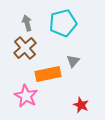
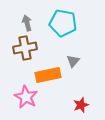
cyan pentagon: rotated 24 degrees clockwise
brown cross: rotated 30 degrees clockwise
orange rectangle: moved 1 px down
pink star: moved 1 px down
red star: rotated 28 degrees clockwise
